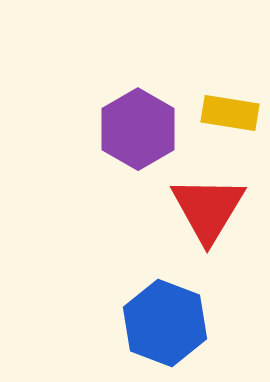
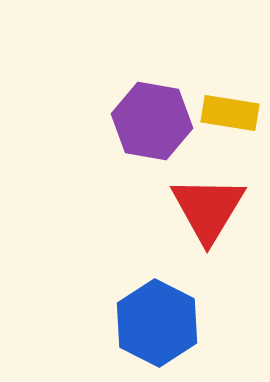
purple hexagon: moved 14 px right, 8 px up; rotated 20 degrees counterclockwise
blue hexagon: moved 8 px left; rotated 6 degrees clockwise
